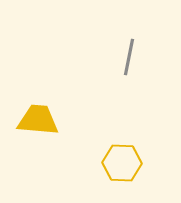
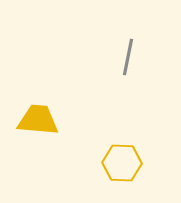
gray line: moved 1 px left
